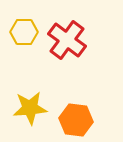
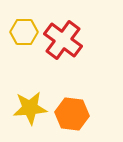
red cross: moved 4 px left
orange hexagon: moved 4 px left, 6 px up
